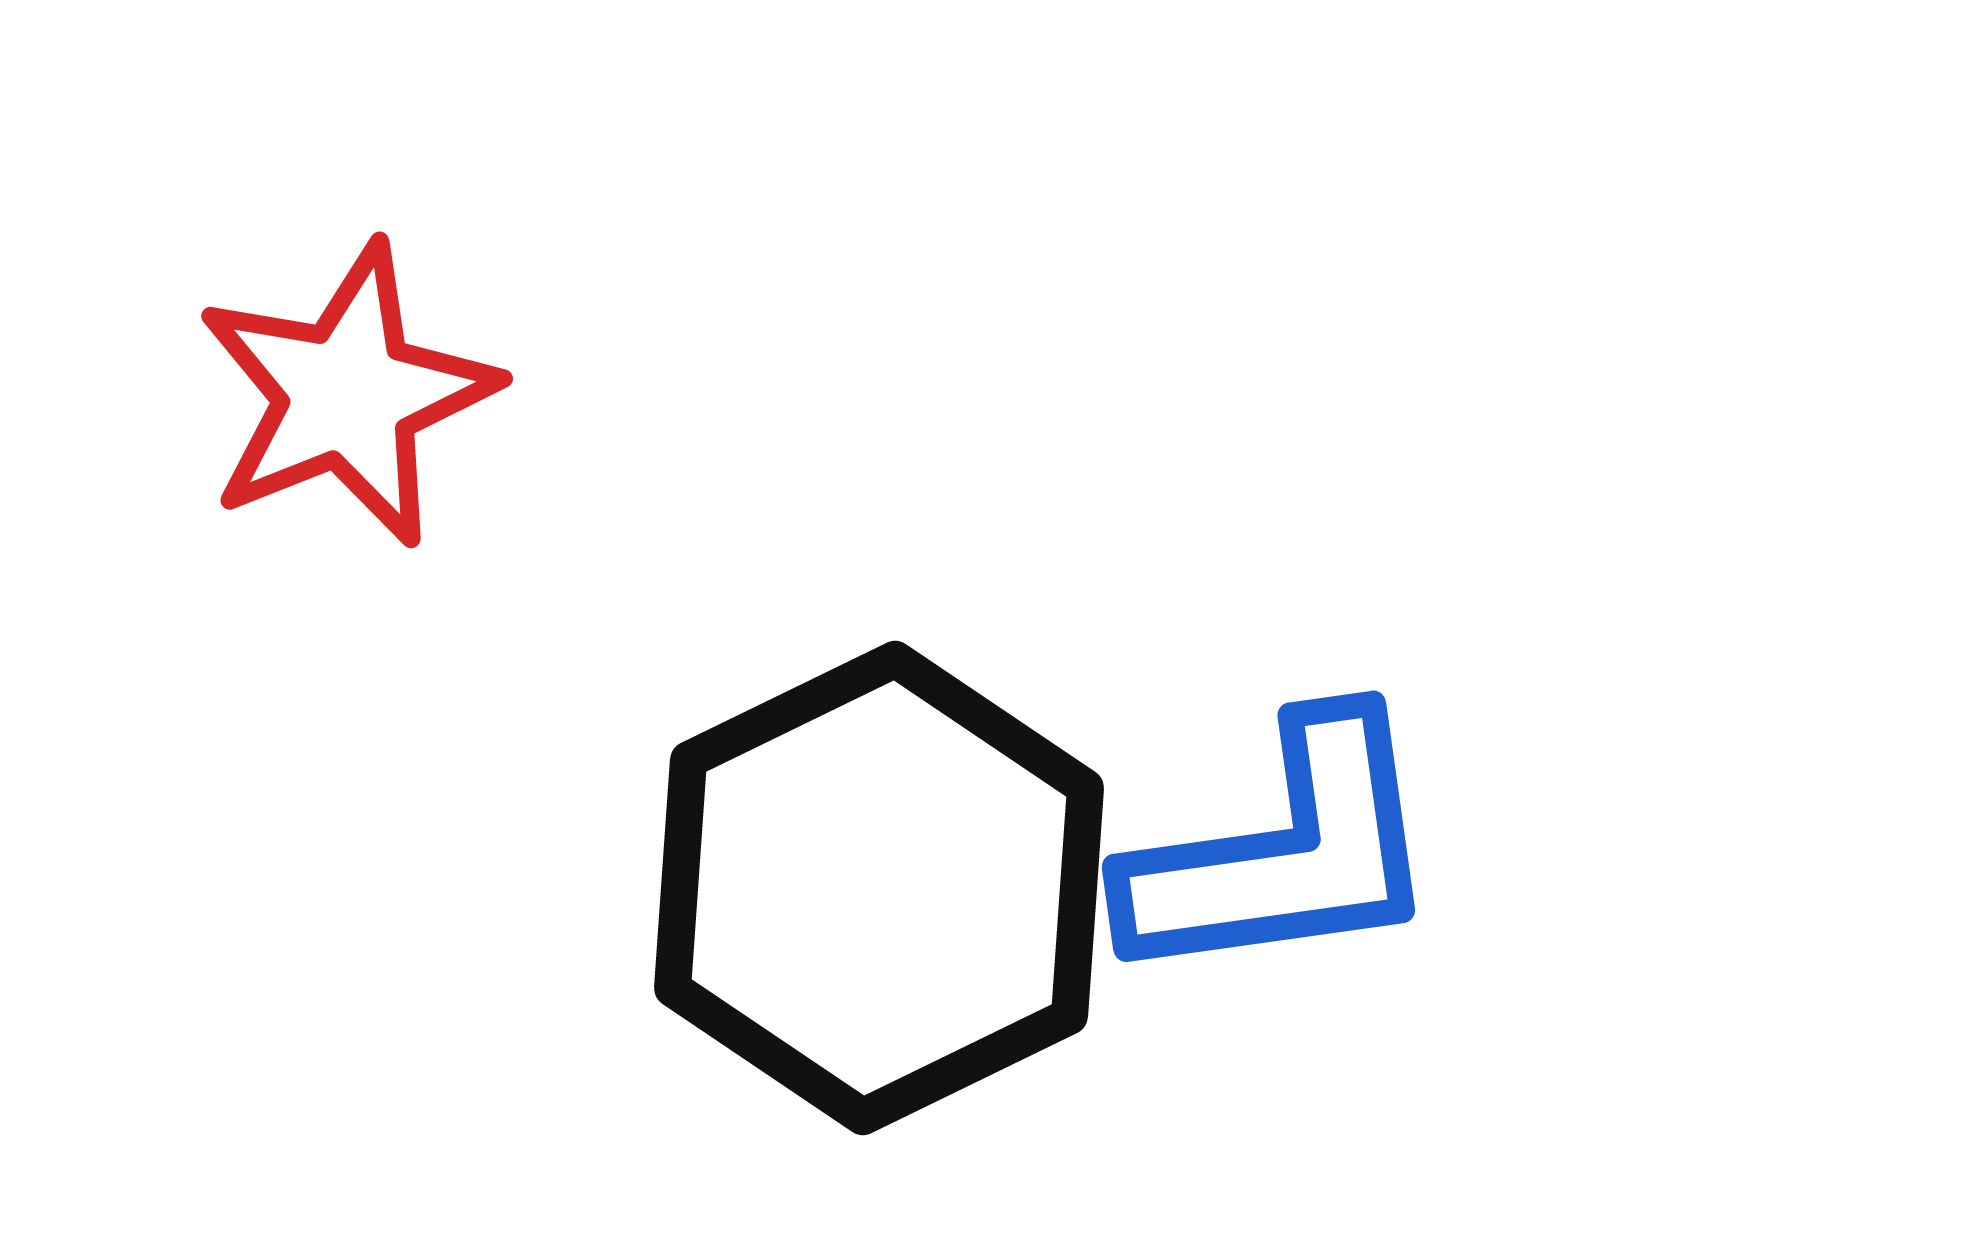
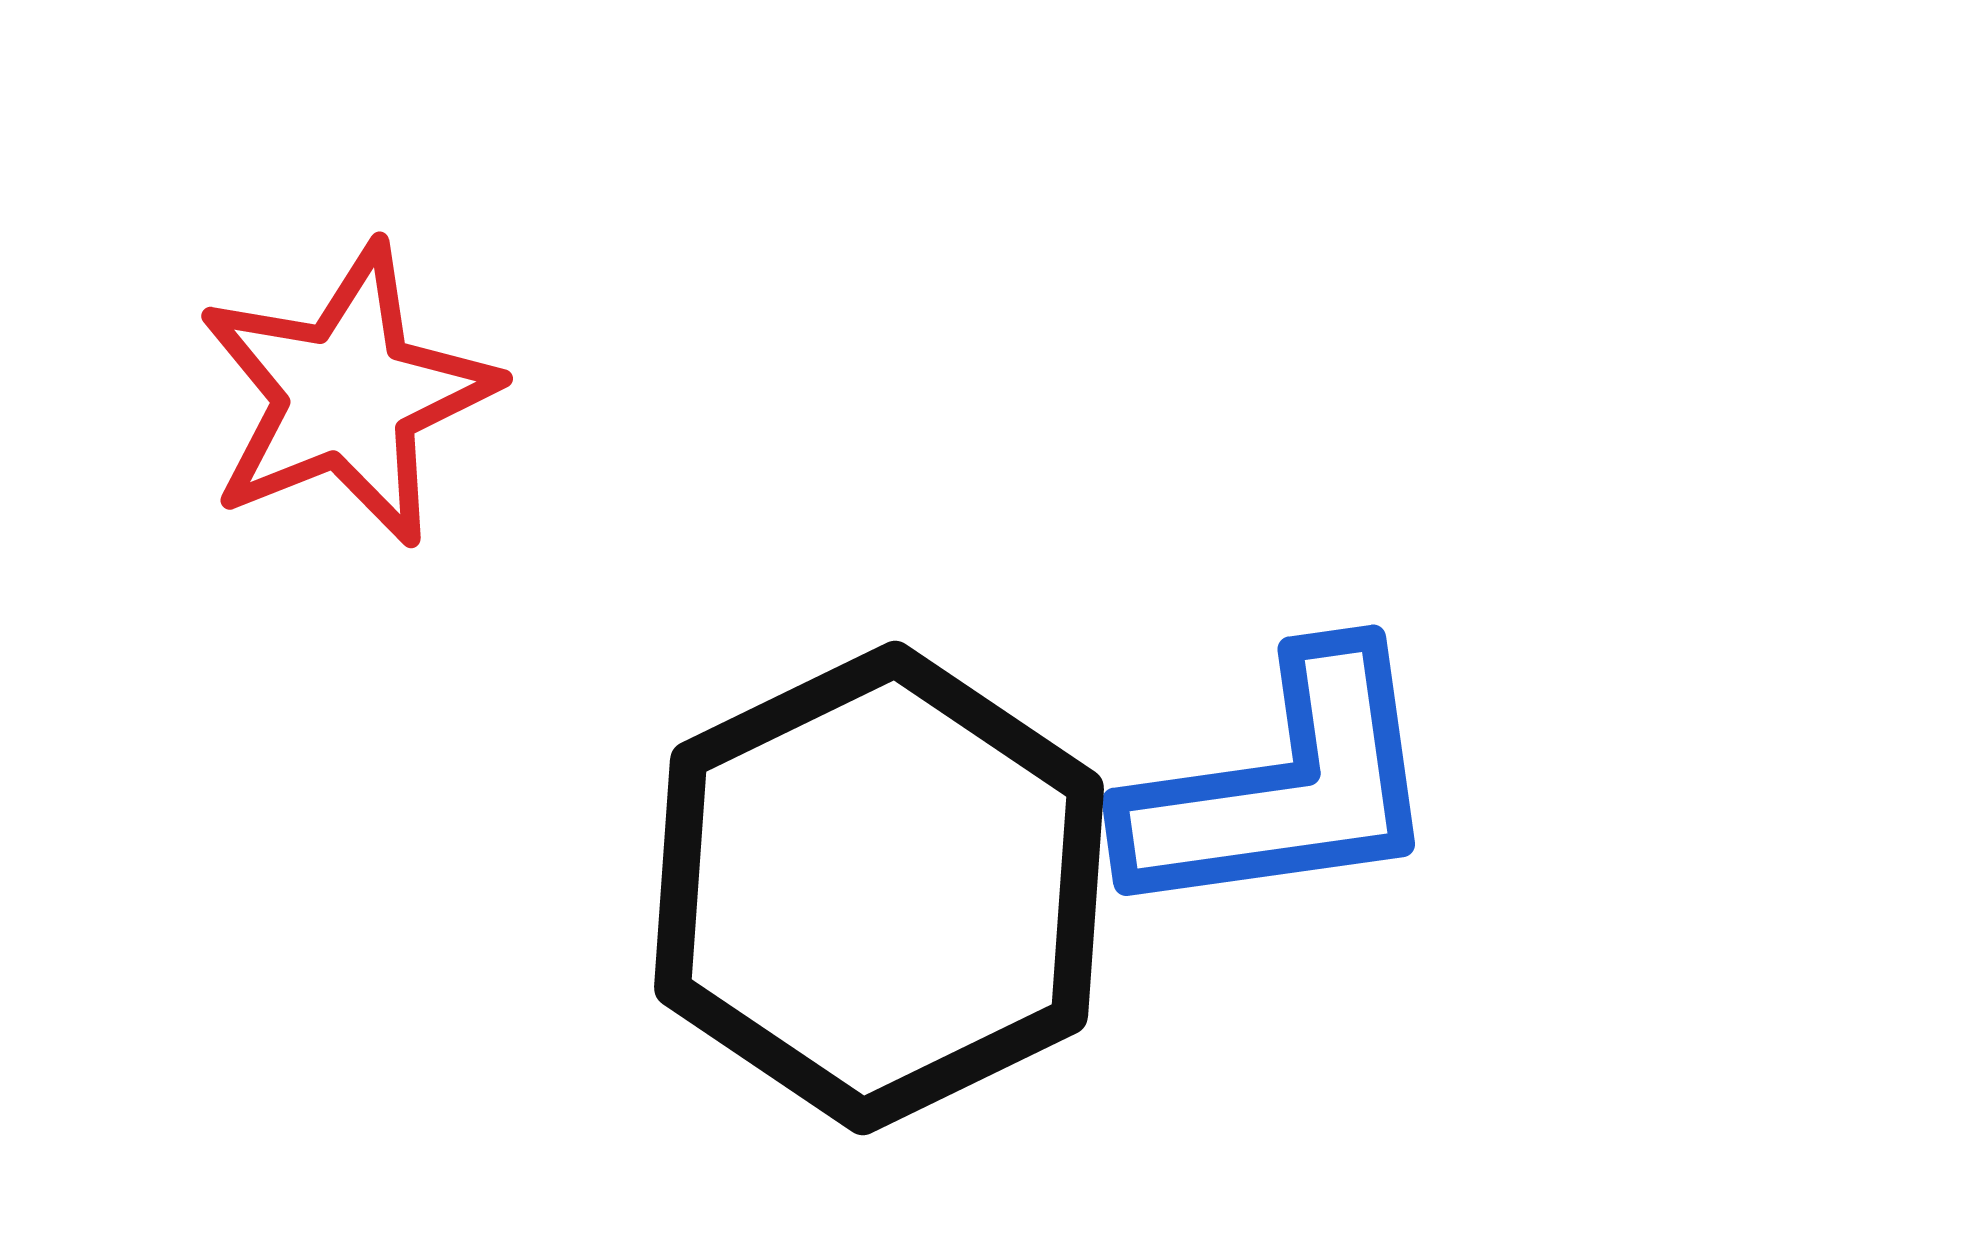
blue L-shape: moved 66 px up
